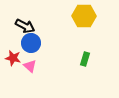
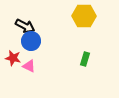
blue circle: moved 2 px up
pink triangle: moved 1 px left; rotated 16 degrees counterclockwise
